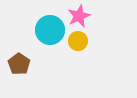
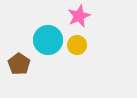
cyan circle: moved 2 px left, 10 px down
yellow circle: moved 1 px left, 4 px down
